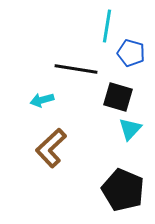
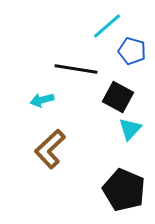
cyan line: rotated 40 degrees clockwise
blue pentagon: moved 1 px right, 2 px up
black square: rotated 12 degrees clockwise
brown L-shape: moved 1 px left, 1 px down
black pentagon: moved 1 px right
